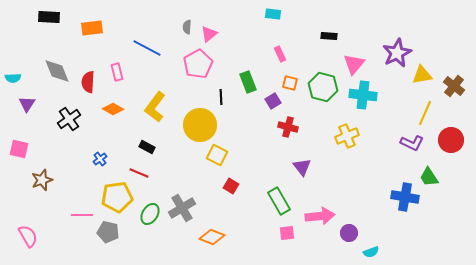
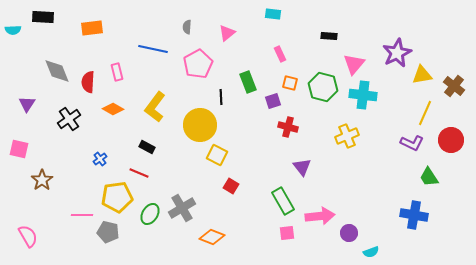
black rectangle at (49, 17): moved 6 px left
pink triangle at (209, 34): moved 18 px right, 1 px up
blue line at (147, 48): moved 6 px right, 1 px down; rotated 16 degrees counterclockwise
cyan semicircle at (13, 78): moved 48 px up
purple square at (273, 101): rotated 14 degrees clockwise
brown star at (42, 180): rotated 15 degrees counterclockwise
blue cross at (405, 197): moved 9 px right, 18 px down
green rectangle at (279, 201): moved 4 px right
